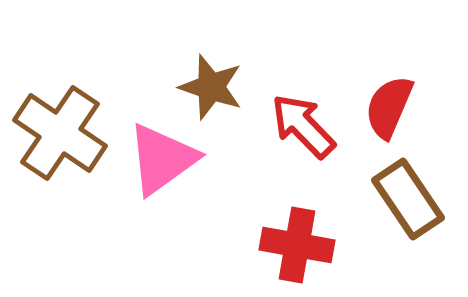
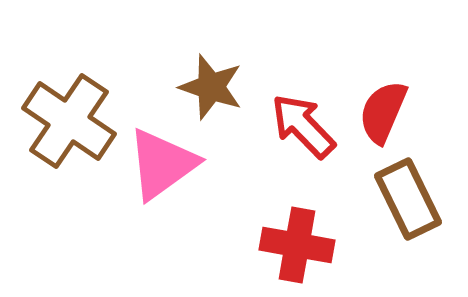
red semicircle: moved 6 px left, 5 px down
brown cross: moved 9 px right, 12 px up
pink triangle: moved 5 px down
brown rectangle: rotated 8 degrees clockwise
